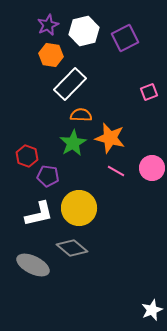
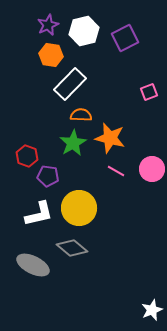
pink circle: moved 1 px down
